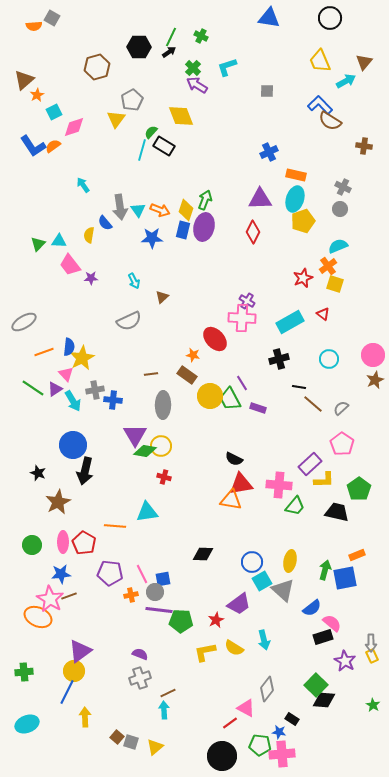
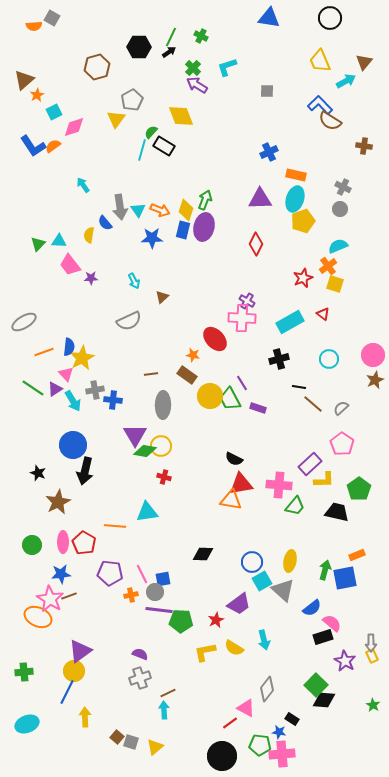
red diamond at (253, 232): moved 3 px right, 12 px down
